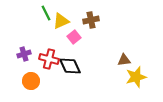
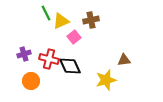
yellow star: moved 30 px left, 3 px down
